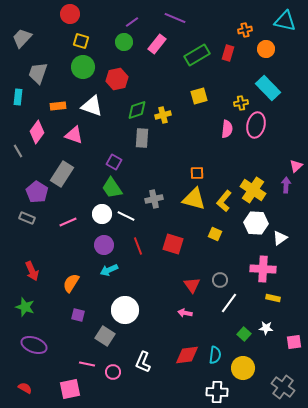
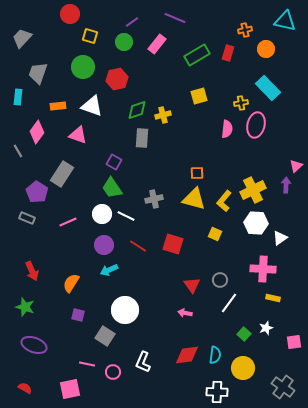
yellow square at (81, 41): moved 9 px right, 5 px up
pink triangle at (74, 135): moved 4 px right
yellow cross at (253, 190): rotated 30 degrees clockwise
red line at (138, 246): rotated 36 degrees counterclockwise
white star at (266, 328): rotated 24 degrees counterclockwise
